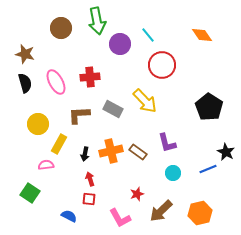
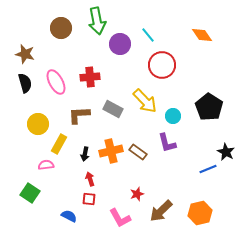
cyan circle: moved 57 px up
